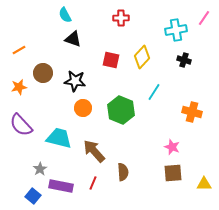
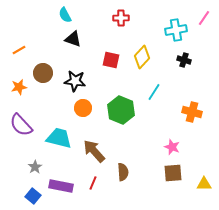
gray star: moved 5 px left, 2 px up
